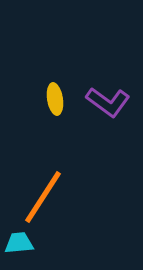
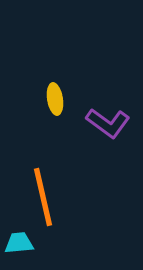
purple L-shape: moved 21 px down
orange line: rotated 46 degrees counterclockwise
